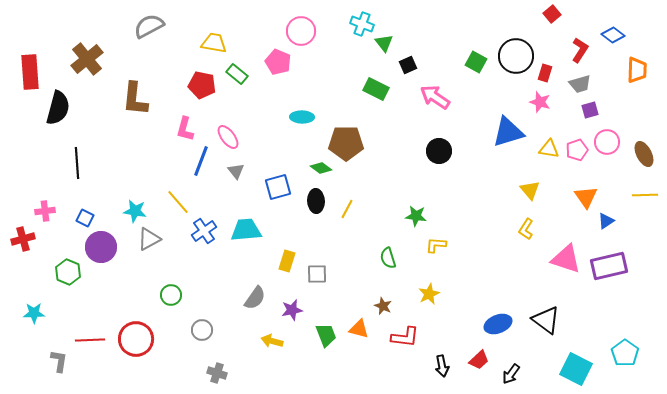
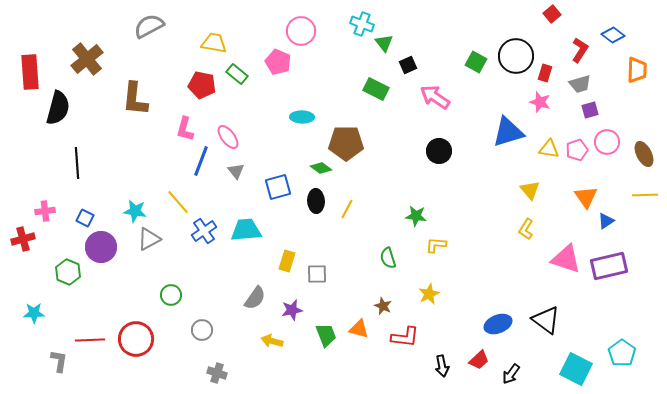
cyan pentagon at (625, 353): moved 3 px left
